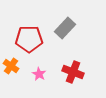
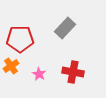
red pentagon: moved 9 px left
orange cross: rotated 21 degrees clockwise
red cross: rotated 10 degrees counterclockwise
